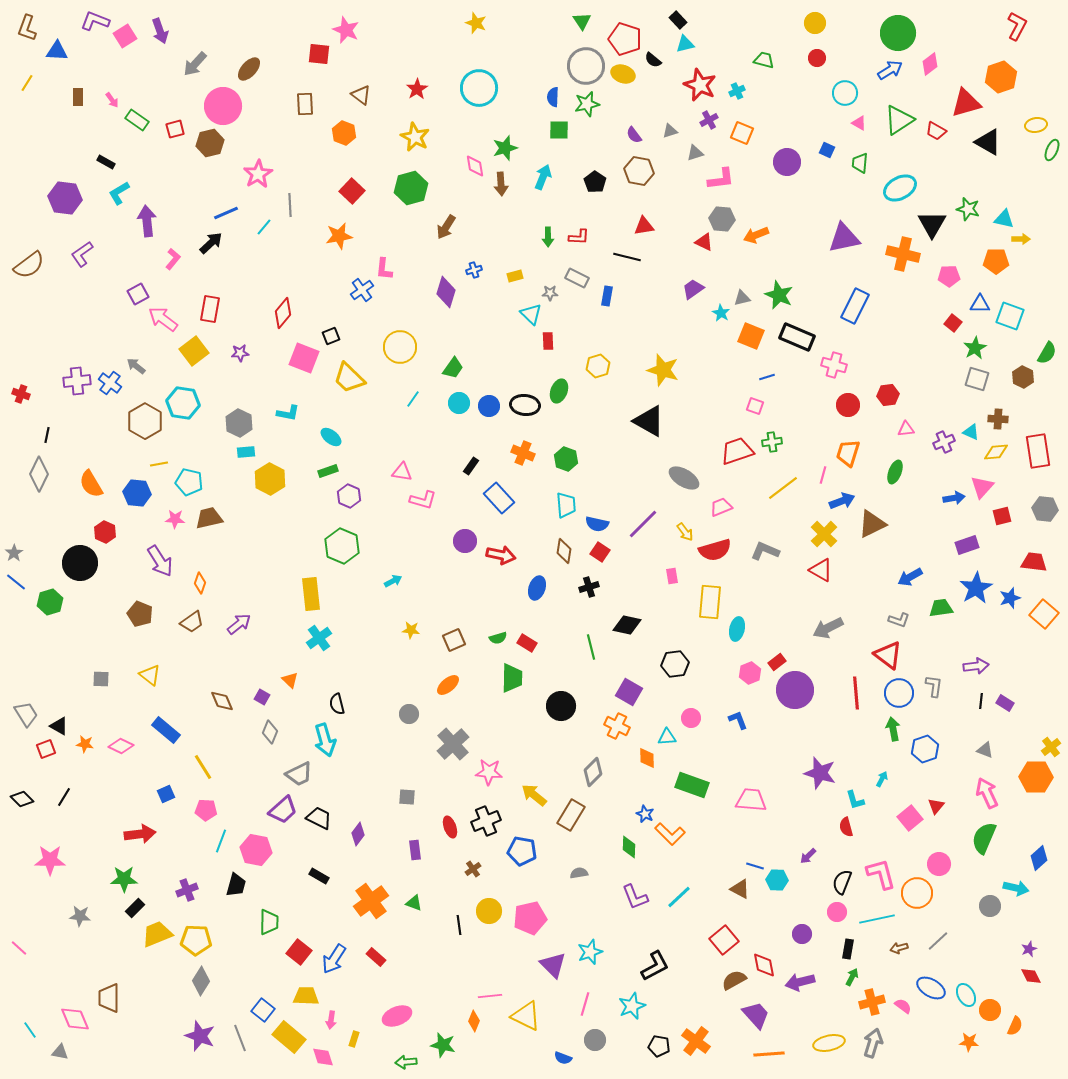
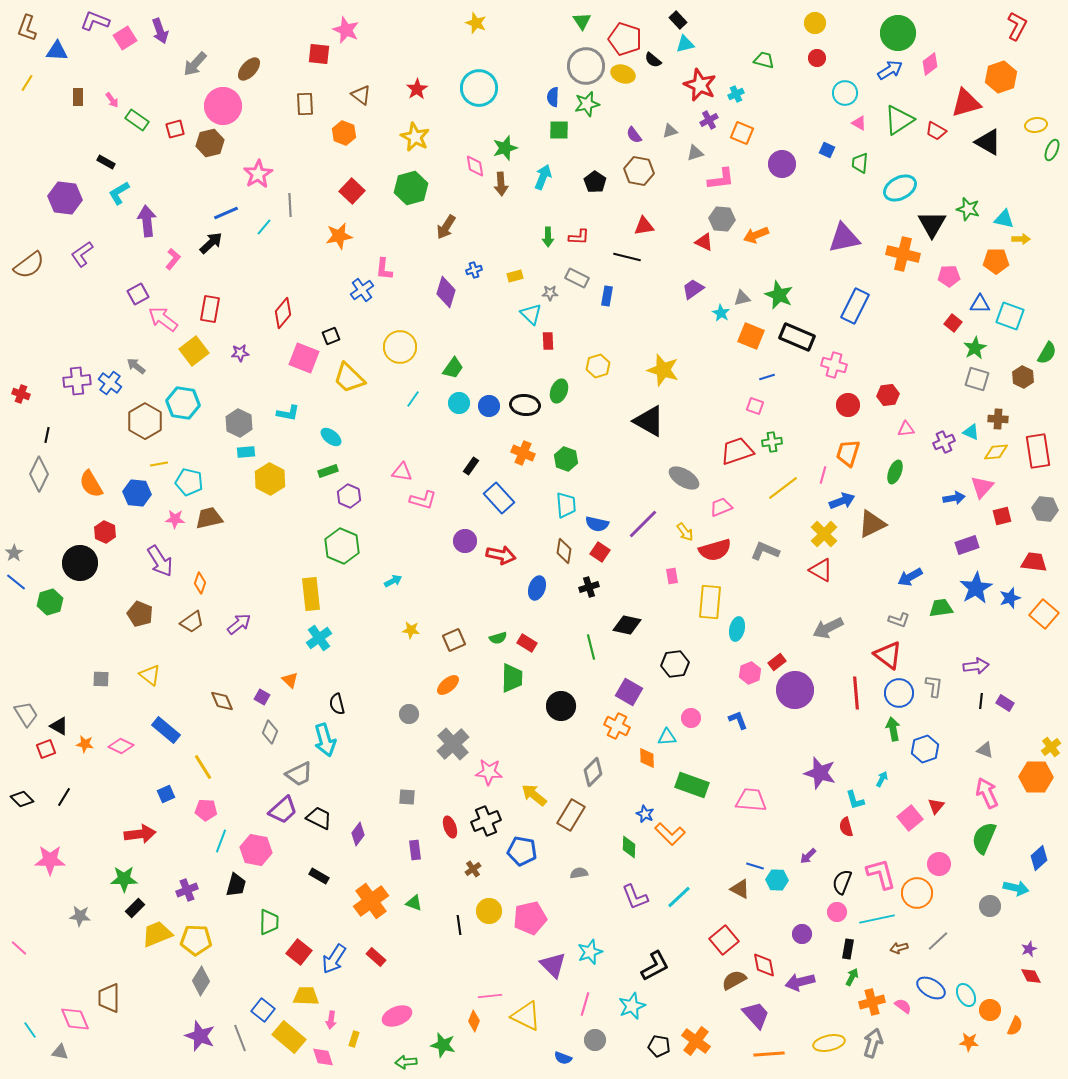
pink square at (125, 36): moved 2 px down
cyan cross at (737, 91): moved 1 px left, 3 px down
purple circle at (787, 162): moved 5 px left, 2 px down
